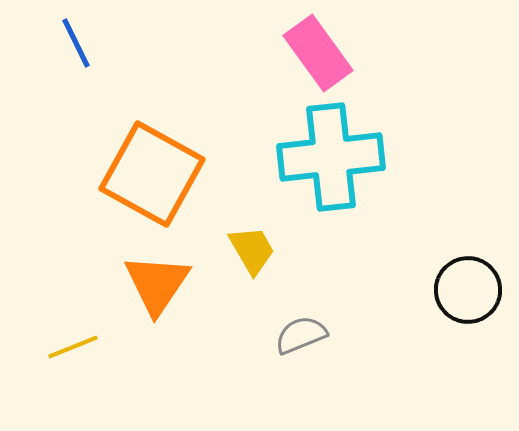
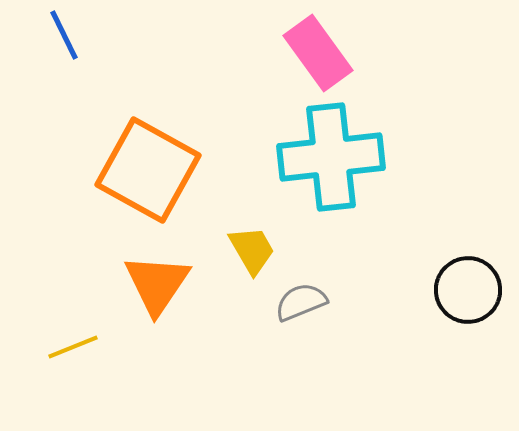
blue line: moved 12 px left, 8 px up
orange square: moved 4 px left, 4 px up
gray semicircle: moved 33 px up
